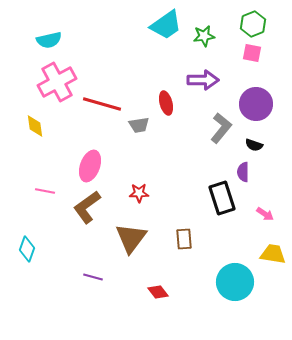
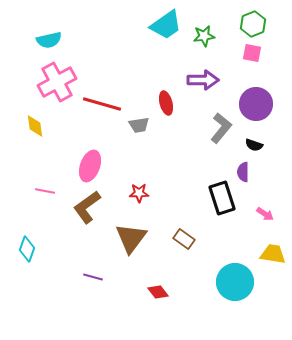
brown rectangle: rotated 50 degrees counterclockwise
